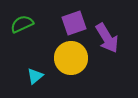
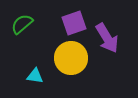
green semicircle: rotated 15 degrees counterclockwise
cyan triangle: rotated 48 degrees clockwise
